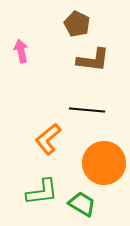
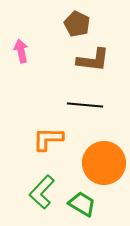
black line: moved 2 px left, 5 px up
orange L-shape: rotated 40 degrees clockwise
green L-shape: rotated 140 degrees clockwise
